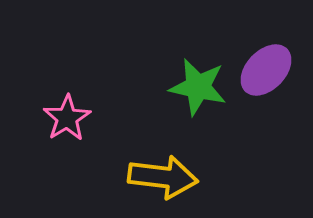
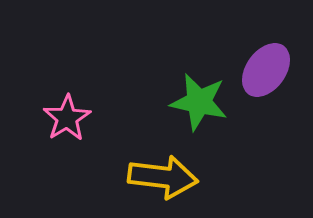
purple ellipse: rotated 8 degrees counterclockwise
green star: moved 1 px right, 15 px down
